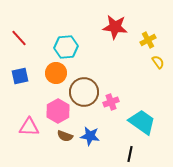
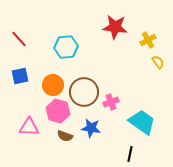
red line: moved 1 px down
orange circle: moved 3 px left, 12 px down
pink hexagon: rotated 15 degrees counterclockwise
blue star: moved 1 px right, 8 px up
